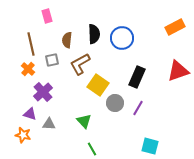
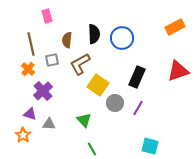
purple cross: moved 1 px up
green triangle: moved 1 px up
orange star: rotated 21 degrees clockwise
